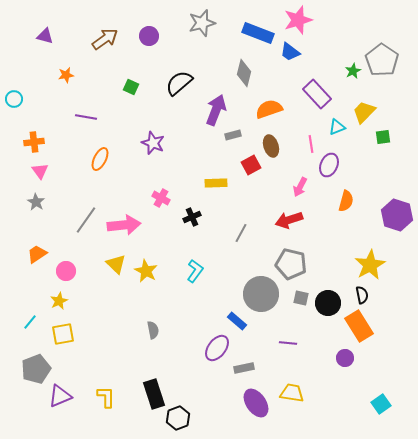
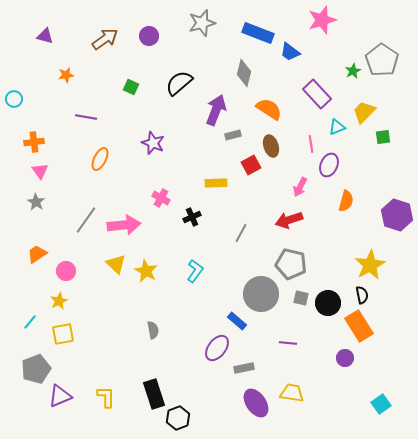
pink star at (298, 20): moved 24 px right
orange semicircle at (269, 109): rotated 52 degrees clockwise
